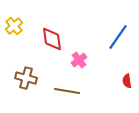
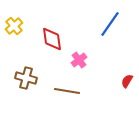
blue line: moved 8 px left, 13 px up
red semicircle: rotated 40 degrees clockwise
